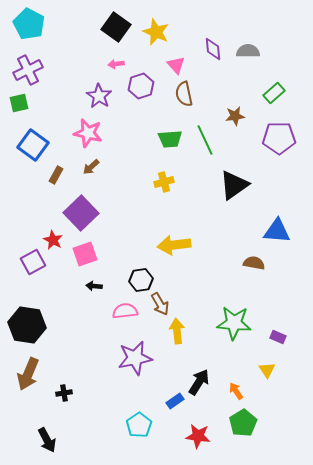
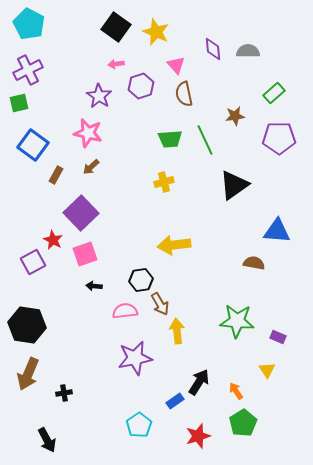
green star at (234, 323): moved 3 px right, 2 px up
red star at (198, 436): rotated 25 degrees counterclockwise
